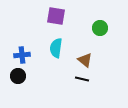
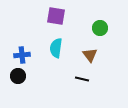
brown triangle: moved 5 px right, 5 px up; rotated 14 degrees clockwise
